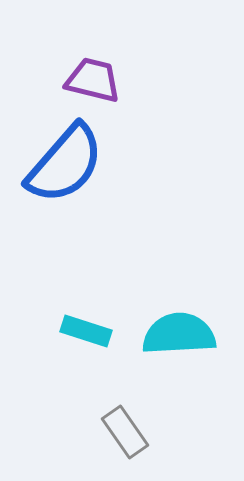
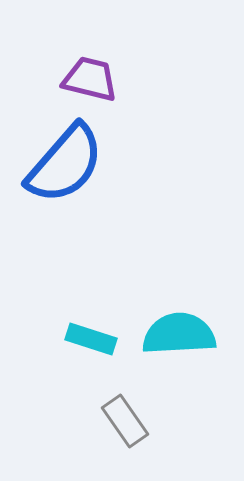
purple trapezoid: moved 3 px left, 1 px up
cyan rectangle: moved 5 px right, 8 px down
gray rectangle: moved 11 px up
